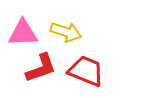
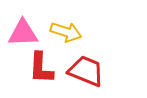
red L-shape: rotated 112 degrees clockwise
